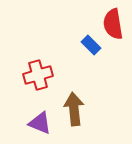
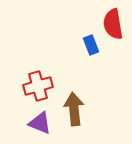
blue rectangle: rotated 24 degrees clockwise
red cross: moved 11 px down
